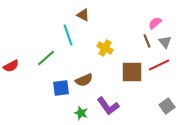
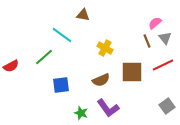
brown triangle: rotated 16 degrees counterclockwise
cyan line: moved 6 px left; rotated 35 degrees counterclockwise
gray triangle: moved 4 px up
green line: moved 2 px left, 1 px up
red line: moved 4 px right
brown semicircle: moved 17 px right
blue square: moved 3 px up
purple L-shape: moved 2 px down
